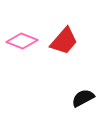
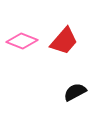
black semicircle: moved 8 px left, 6 px up
